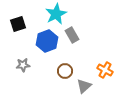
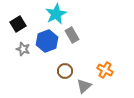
black square: rotated 14 degrees counterclockwise
gray star: moved 16 px up; rotated 24 degrees clockwise
